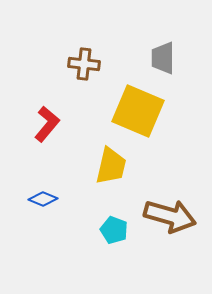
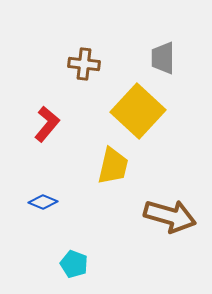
yellow square: rotated 20 degrees clockwise
yellow trapezoid: moved 2 px right
blue diamond: moved 3 px down
cyan pentagon: moved 40 px left, 34 px down
